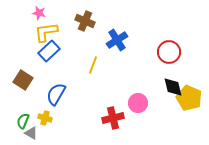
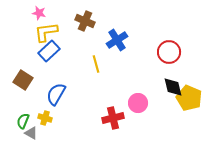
yellow line: moved 3 px right, 1 px up; rotated 36 degrees counterclockwise
